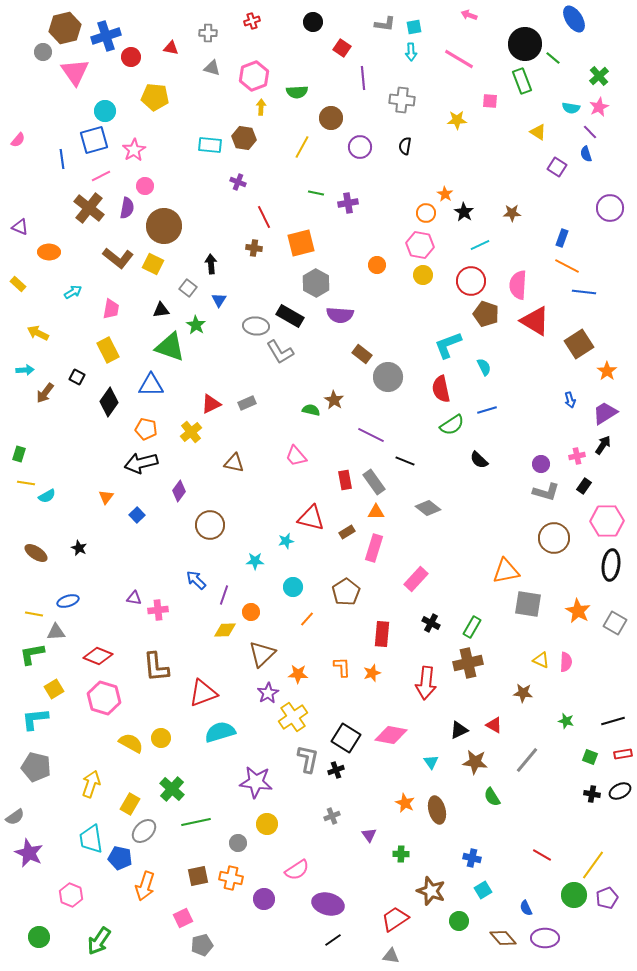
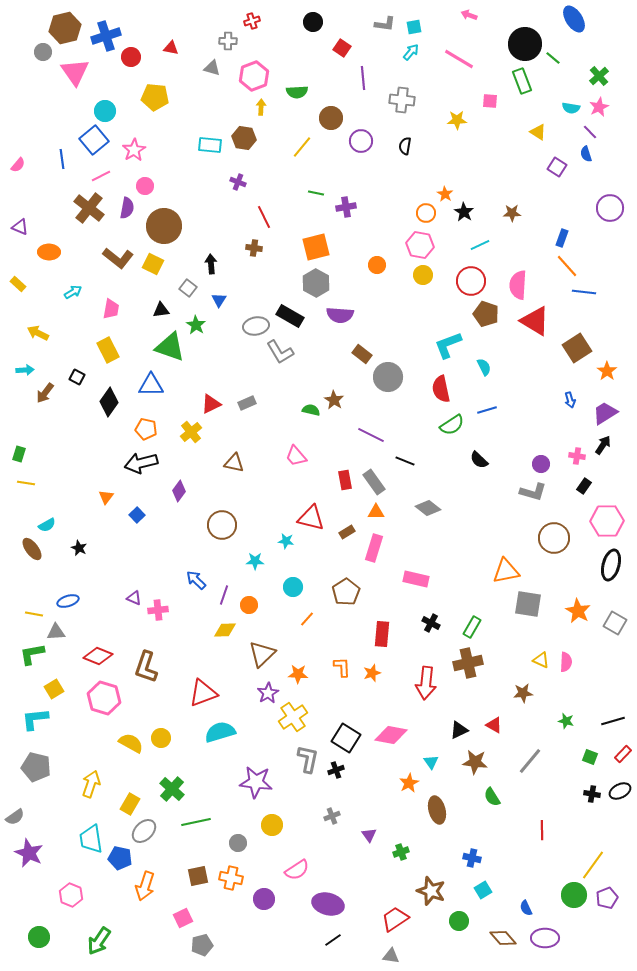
gray cross at (208, 33): moved 20 px right, 8 px down
cyan arrow at (411, 52): rotated 138 degrees counterclockwise
pink semicircle at (18, 140): moved 25 px down
blue square at (94, 140): rotated 24 degrees counterclockwise
yellow line at (302, 147): rotated 10 degrees clockwise
purple circle at (360, 147): moved 1 px right, 6 px up
purple cross at (348, 203): moved 2 px left, 4 px down
orange square at (301, 243): moved 15 px right, 4 px down
orange line at (567, 266): rotated 20 degrees clockwise
gray ellipse at (256, 326): rotated 15 degrees counterclockwise
brown square at (579, 344): moved 2 px left, 4 px down
pink cross at (577, 456): rotated 21 degrees clockwise
gray L-shape at (546, 492): moved 13 px left
cyan semicircle at (47, 496): moved 29 px down
brown circle at (210, 525): moved 12 px right
cyan star at (286, 541): rotated 21 degrees clockwise
brown ellipse at (36, 553): moved 4 px left, 4 px up; rotated 20 degrees clockwise
black ellipse at (611, 565): rotated 8 degrees clockwise
pink rectangle at (416, 579): rotated 60 degrees clockwise
purple triangle at (134, 598): rotated 14 degrees clockwise
orange circle at (251, 612): moved 2 px left, 7 px up
brown L-shape at (156, 667): moved 10 px left; rotated 24 degrees clockwise
brown star at (523, 693): rotated 12 degrees counterclockwise
red rectangle at (623, 754): rotated 36 degrees counterclockwise
gray line at (527, 760): moved 3 px right, 1 px down
orange star at (405, 803): moved 4 px right, 20 px up; rotated 18 degrees clockwise
yellow circle at (267, 824): moved 5 px right, 1 px down
green cross at (401, 854): moved 2 px up; rotated 21 degrees counterclockwise
red line at (542, 855): moved 25 px up; rotated 60 degrees clockwise
